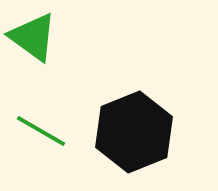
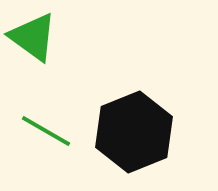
green line: moved 5 px right
